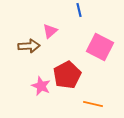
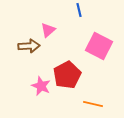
pink triangle: moved 2 px left, 1 px up
pink square: moved 1 px left, 1 px up
